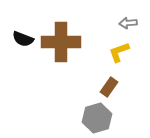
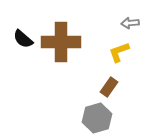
gray arrow: moved 2 px right
black semicircle: rotated 20 degrees clockwise
